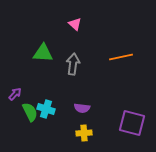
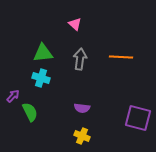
green triangle: rotated 10 degrees counterclockwise
orange line: rotated 15 degrees clockwise
gray arrow: moved 7 px right, 5 px up
purple arrow: moved 2 px left, 2 px down
cyan cross: moved 5 px left, 31 px up
purple square: moved 6 px right, 5 px up
yellow cross: moved 2 px left, 3 px down; rotated 28 degrees clockwise
